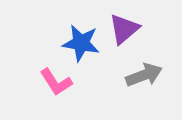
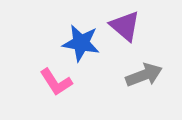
purple triangle: moved 1 px right, 3 px up; rotated 40 degrees counterclockwise
